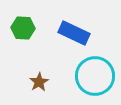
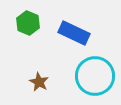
green hexagon: moved 5 px right, 5 px up; rotated 20 degrees clockwise
brown star: rotated 12 degrees counterclockwise
